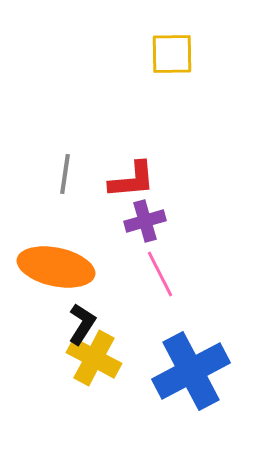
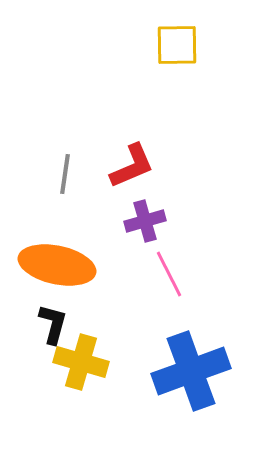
yellow square: moved 5 px right, 9 px up
red L-shape: moved 14 px up; rotated 18 degrees counterclockwise
orange ellipse: moved 1 px right, 2 px up
pink line: moved 9 px right
black L-shape: moved 29 px left; rotated 18 degrees counterclockwise
yellow cross: moved 13 px left, 4 px down; rotated 12 degrees counterclockwise
blue cross: rotated 8 degrees clockwise
